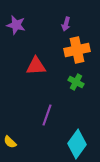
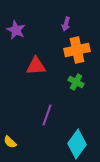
purple star: moved 5 px down; rotated 12 degrees clockwise
